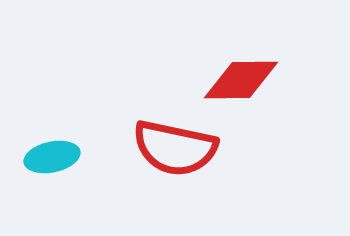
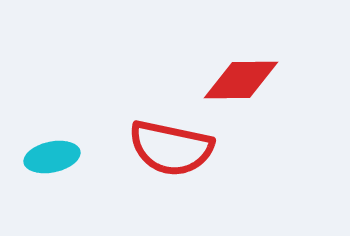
red semicircle: moved 4 px left
